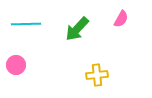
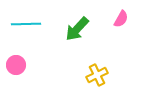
yellow cross: rotated 20 degrees counterclockwise
